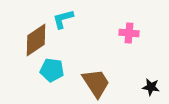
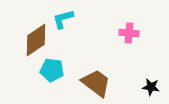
brown trapezoid: rotated 20 degrees counterclockwise
